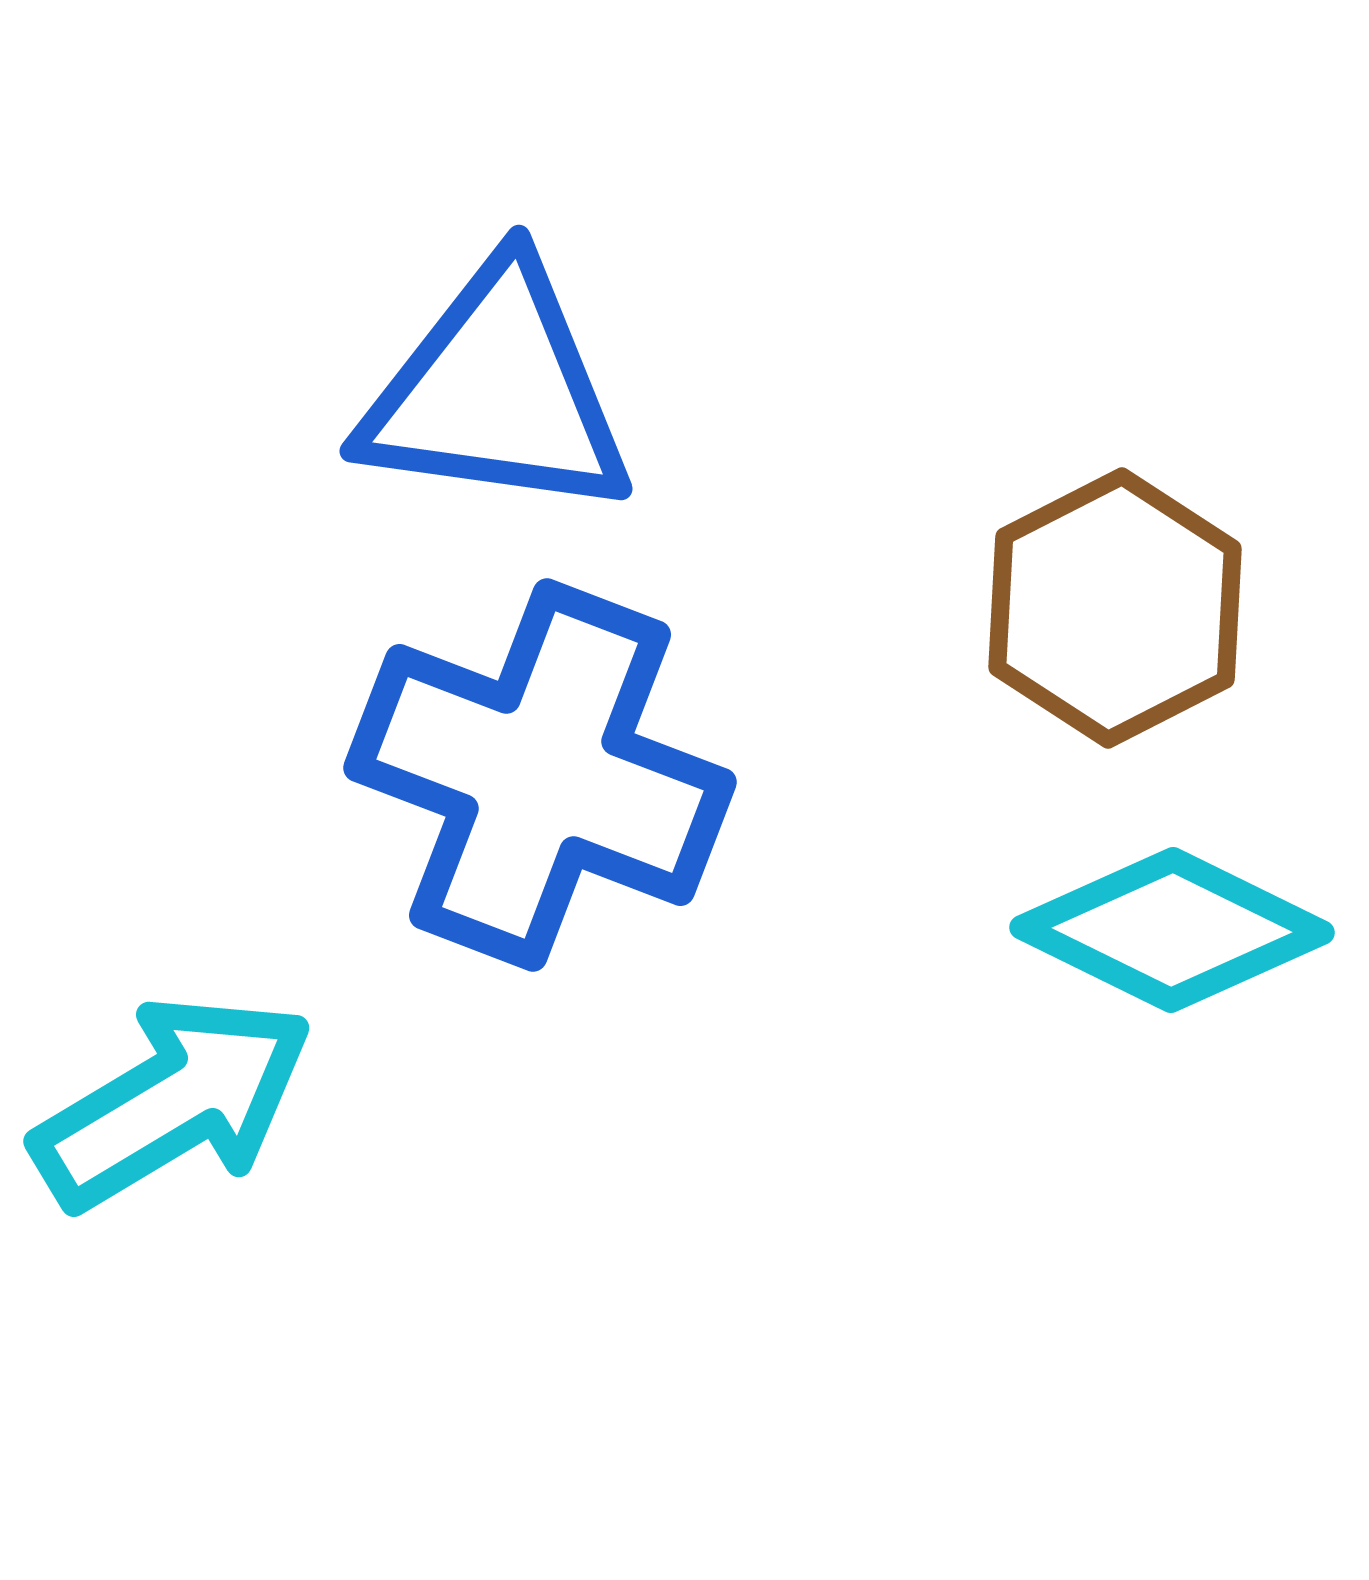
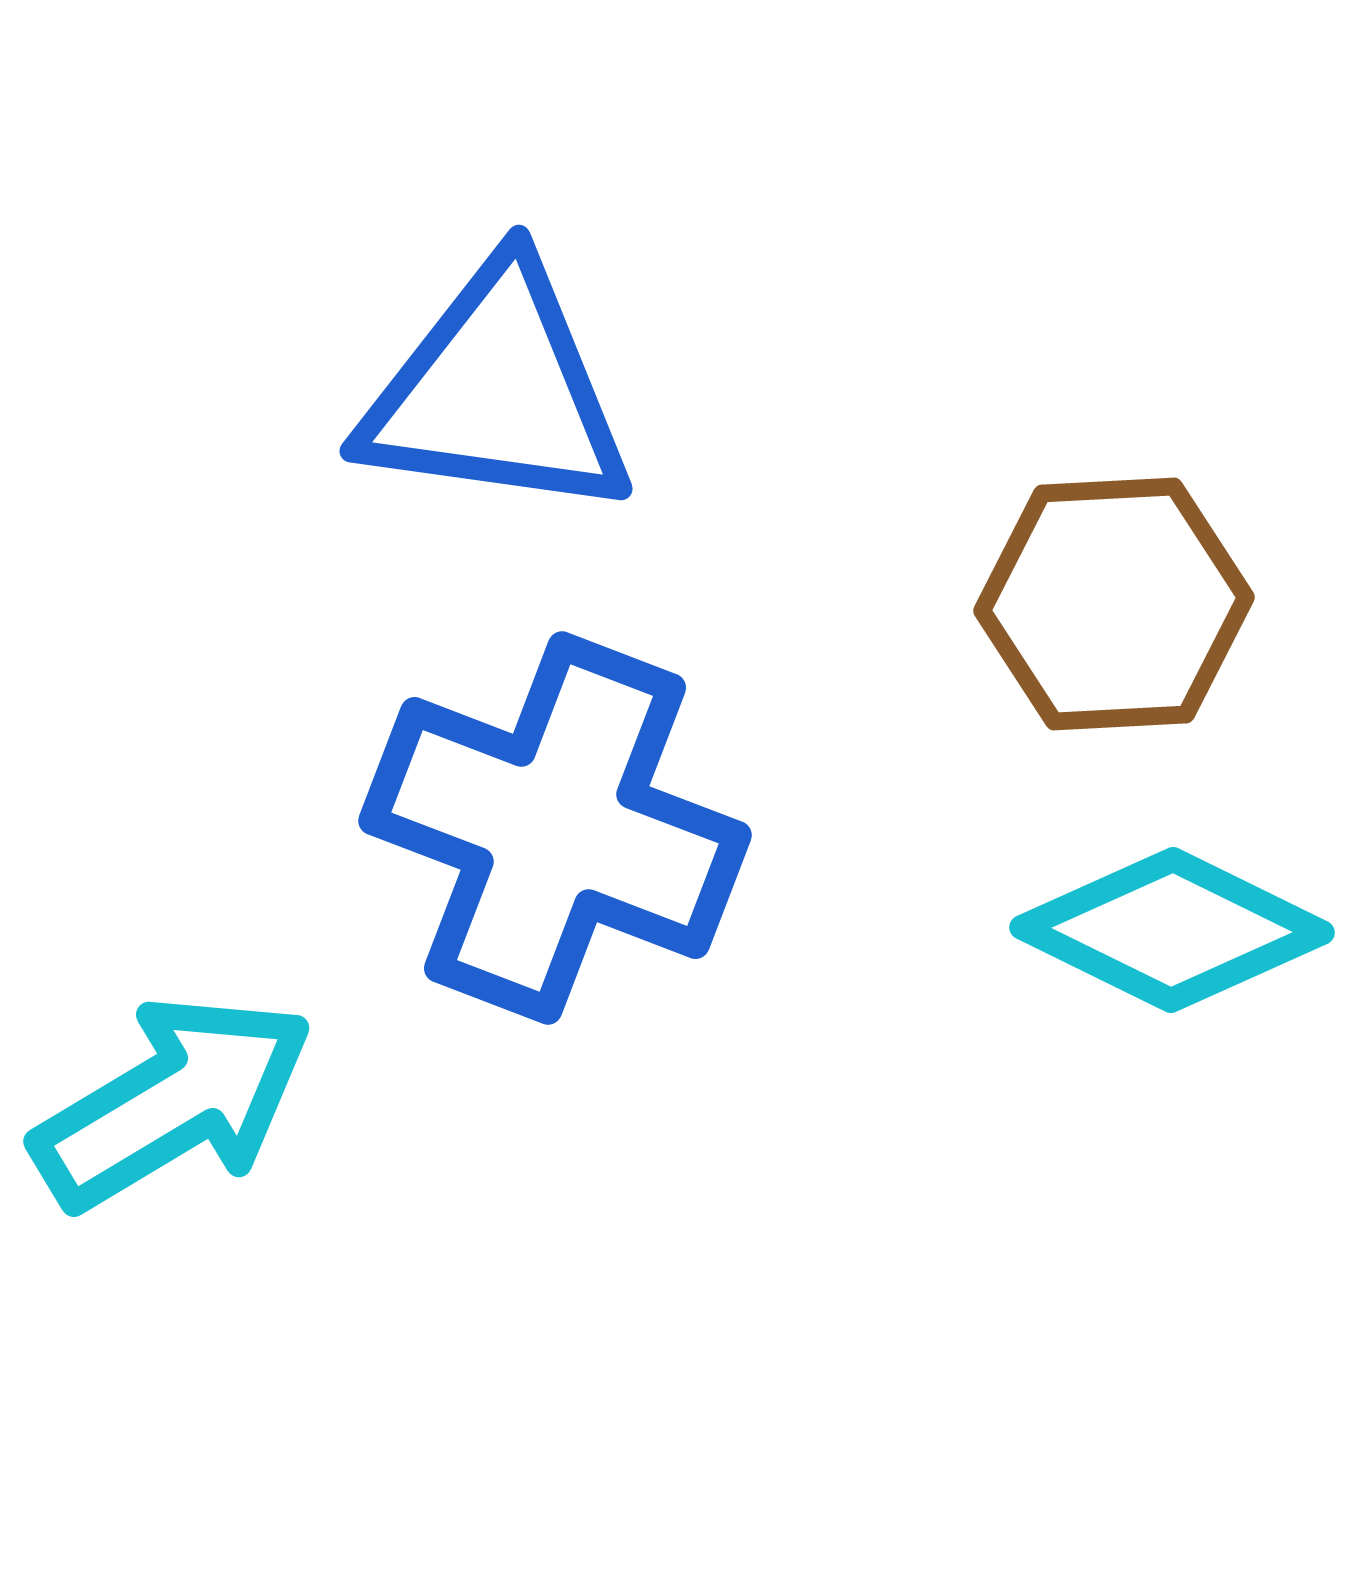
brown hexagon: moved 1 px left, 4 px up; rotated 24 degrees clockwise
blue cross: moved 15 px right, 53 px down
